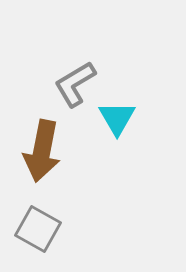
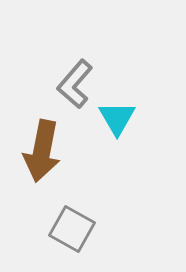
gray L-shape: rotated 18 degrees counterclockwise
gray square: moved 34 px right
